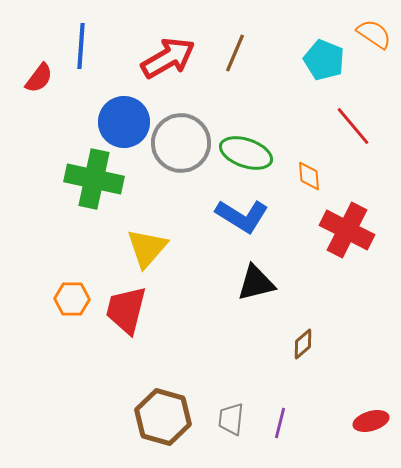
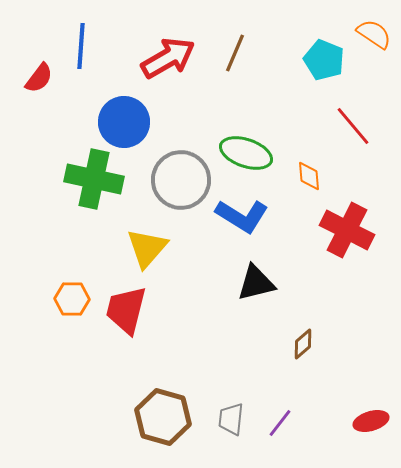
gray circle: moved 37 px down
purple line: rotated 24 degrees clockwise
